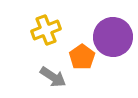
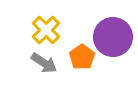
yellow cross: rotated 24 degrees counterclockwise
gray arrow: moved 9 px left, 14 px up
